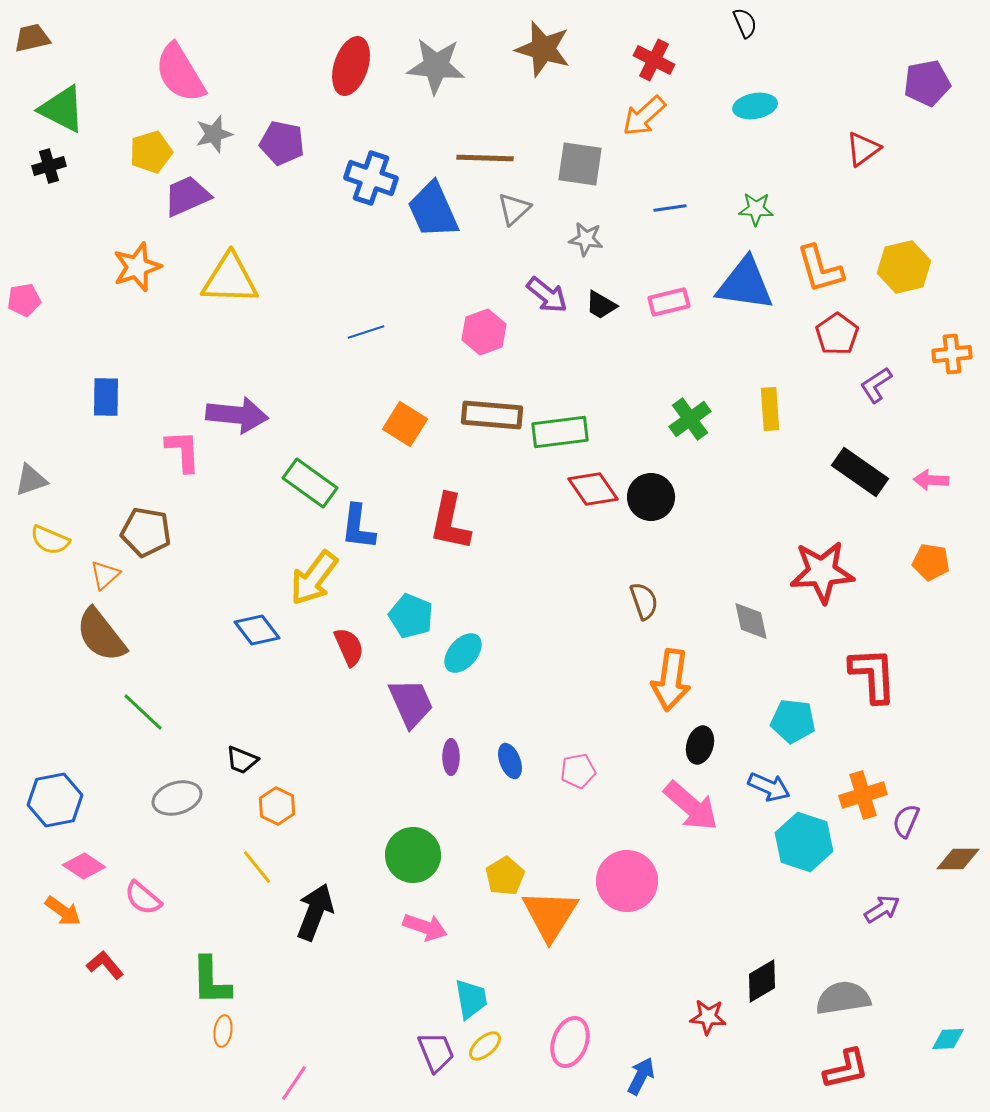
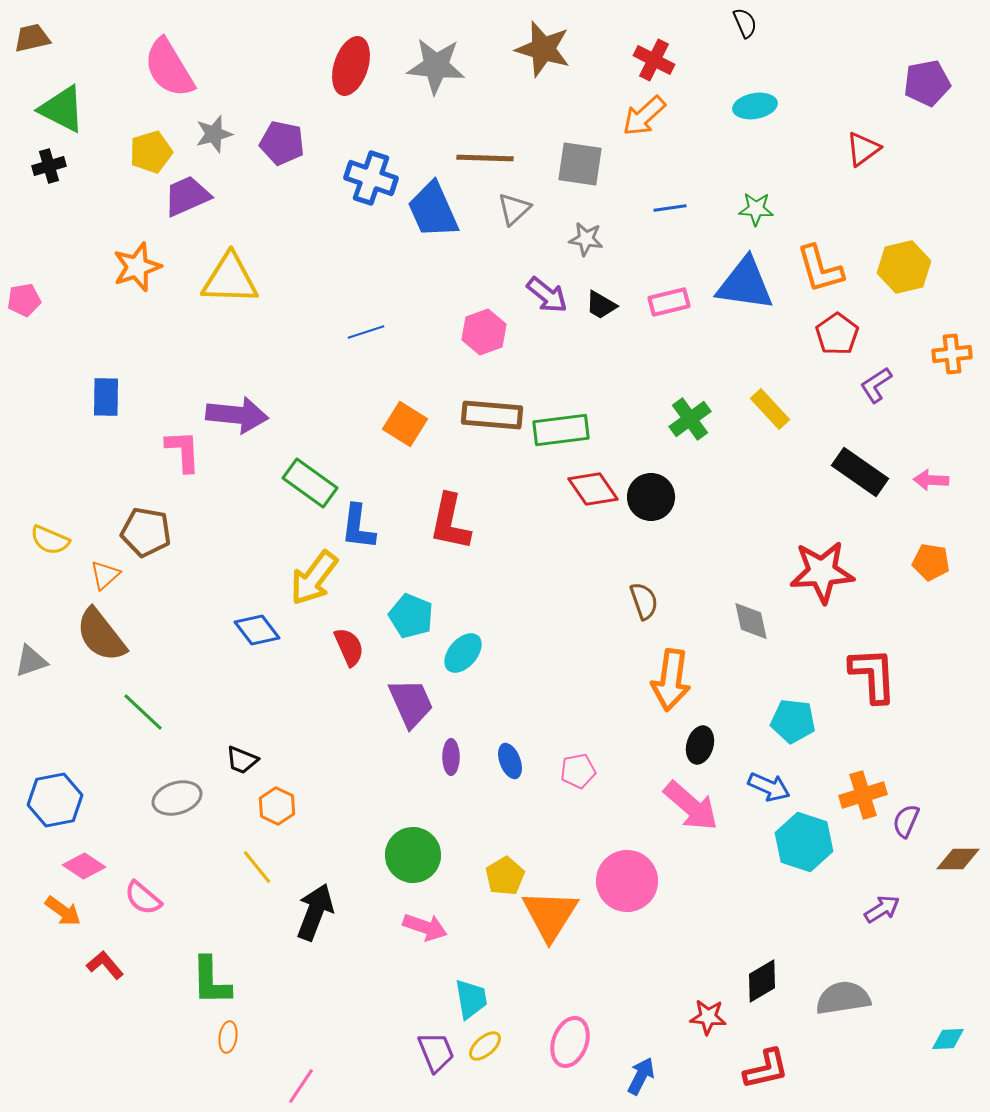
pink semicircle at (180, 73): moved 11 px left, 5 px up
yellow rectangle at (770, 409): rotated 39 degrees counterclockwise
green rectangle at (560, 432): moved 1 px right, 2 px up
gray triangle at (31, 480): moved 181 px down
orange ellipse at (223, 1031): moved 5 px right, 6 px down
red L-shape at (846, 1069): moved 80 px left
pink line at (294, 1083): moved 7 px right, 3 px down
